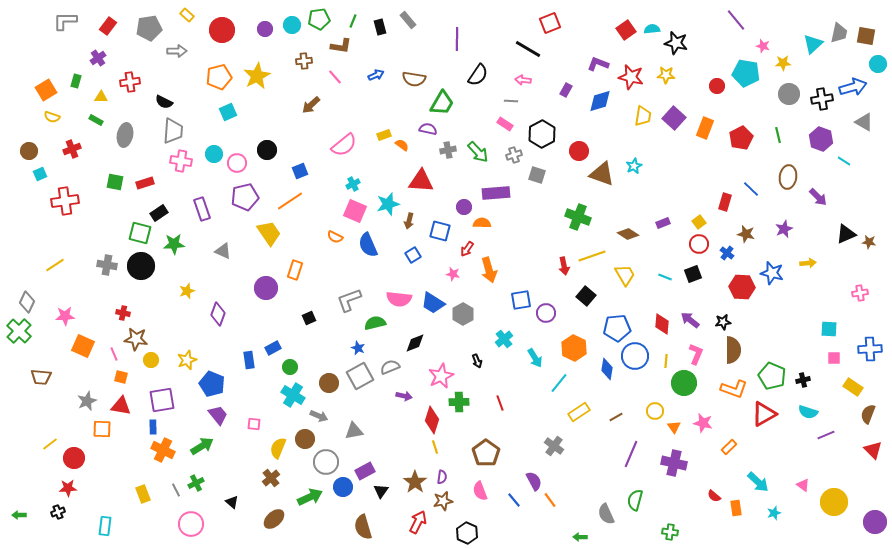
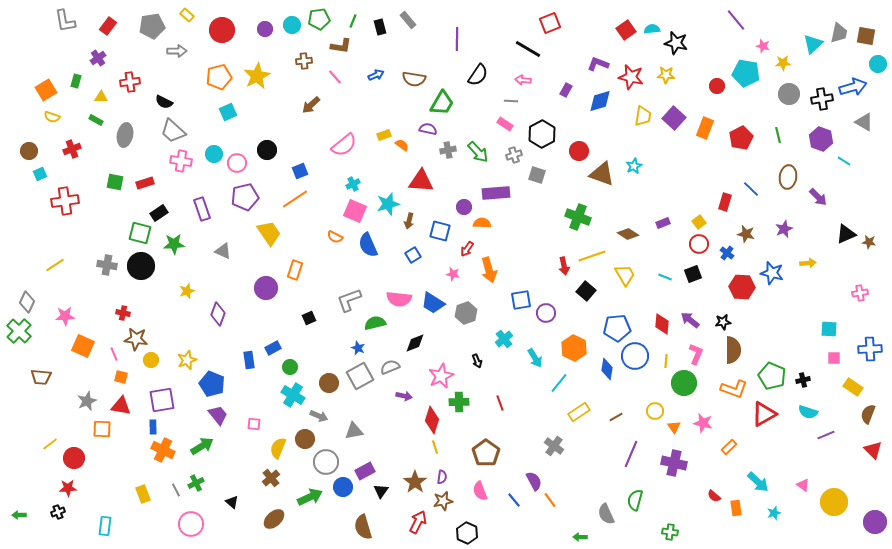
gray L-shape at (65, 21): rotated 100 degrees counterclockwise
gray pentagon at (149, 28): moved 3 px right, 2 px up
gray trapezoid at (173, 131): rotated 128 degrees clockwise
orange line at (290, 201): moved 5 px right, 2 px up
black square at (586, 296): moved 5 px up
gray hexagon at (463, 314): moved 3 px right, 1 px up; rotated 10 degrees clockwise
